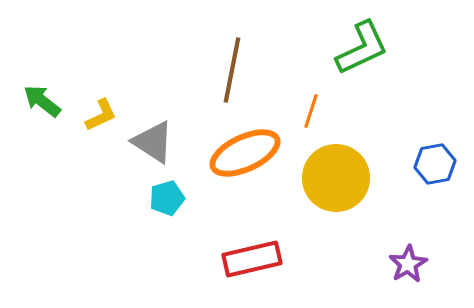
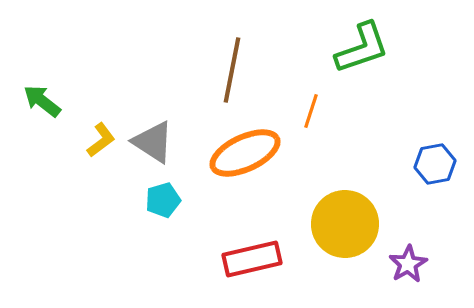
green L-shape: rotated 6 degrees clockwise
yellow L-shape: moved 25 px down; rotated 12 degrees counterclockwise
yellow circle: moved 9 px right, 46 px down
cyan pentagon: moved 4 px left, 2 px down
